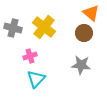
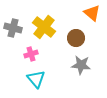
orange triangle: moved 1 px right
brown circle: moved 8 px left, 5 px down
pink cross: moved 1 px right, 2 px up
cyan triangle: rotated 24 degrees counterclockwise
